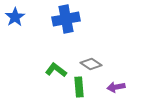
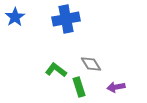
gray diamond: rotated 25 degrees clockwise
green rectangle: rotated 12 degrees counterclockwise
